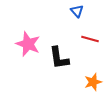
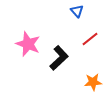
red line: rotated 54 degrees counterclockwise
black L-shape: rotated 125 degrees counterclockwise
orange star: rotated 12 degrees clockwise
